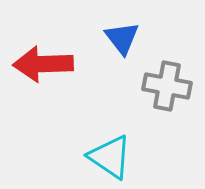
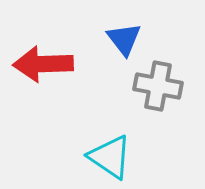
blue triangle: moved 2 px right, 1 px down
gray cross: moved 9 px left
